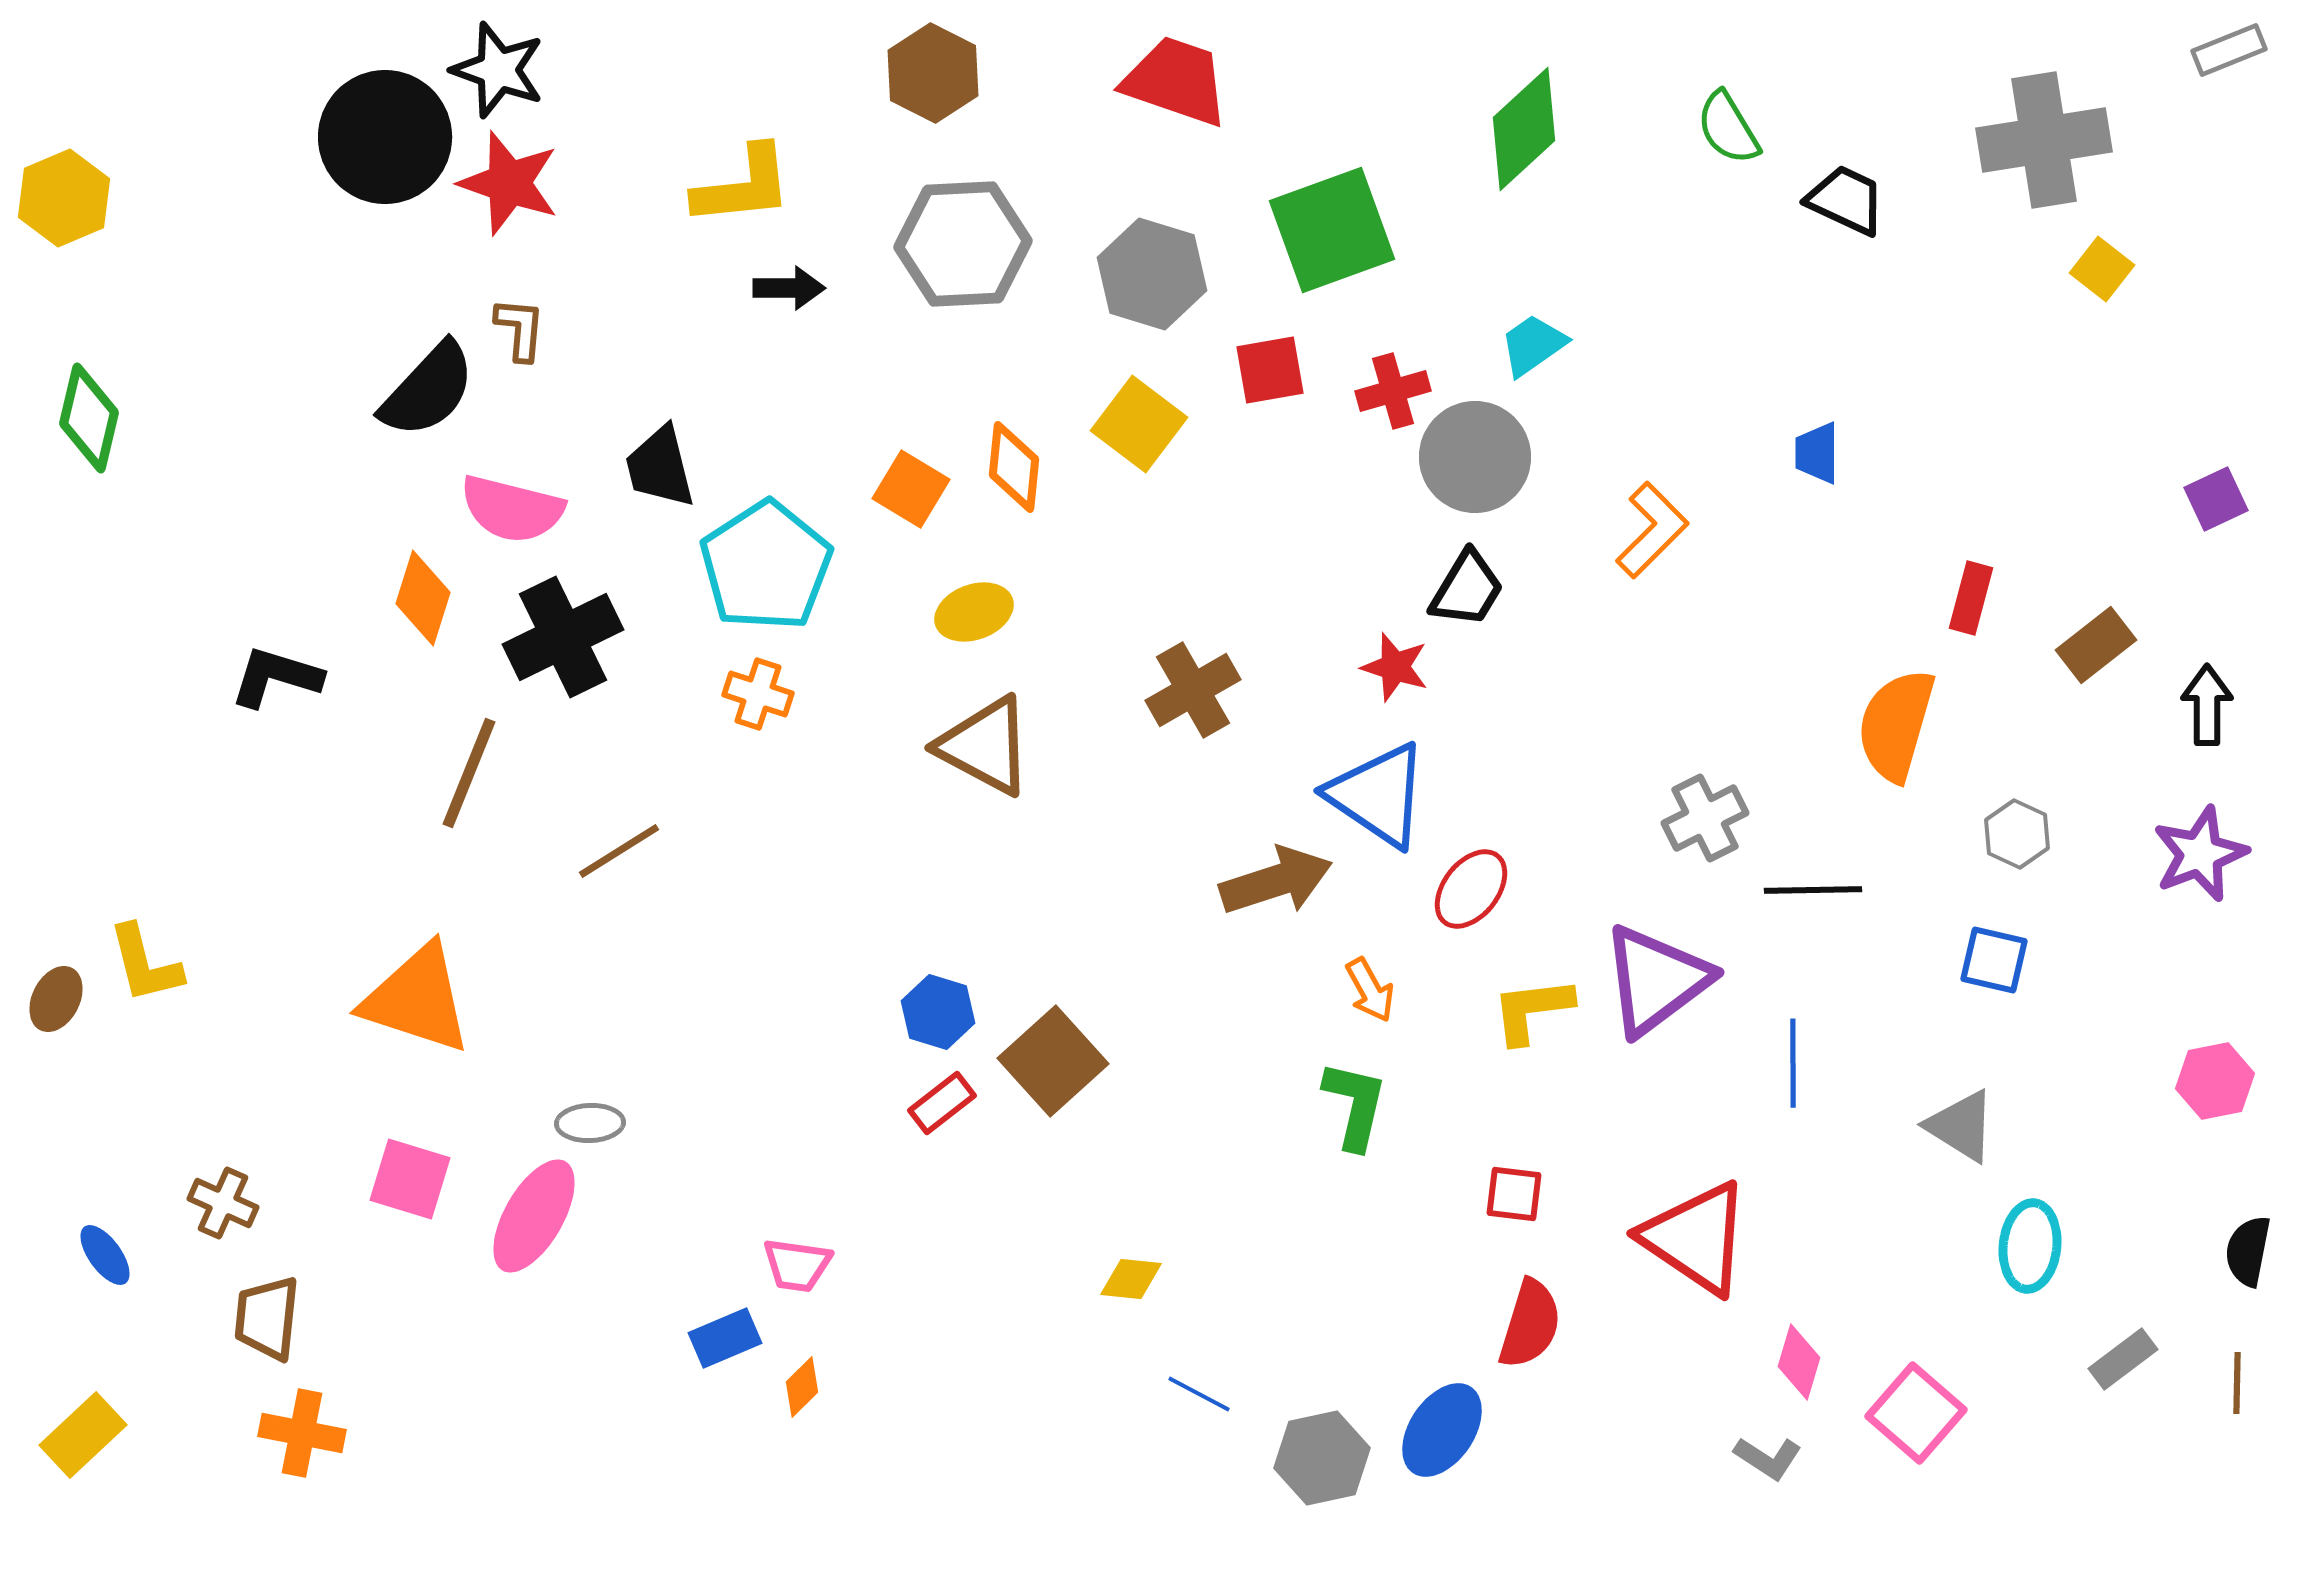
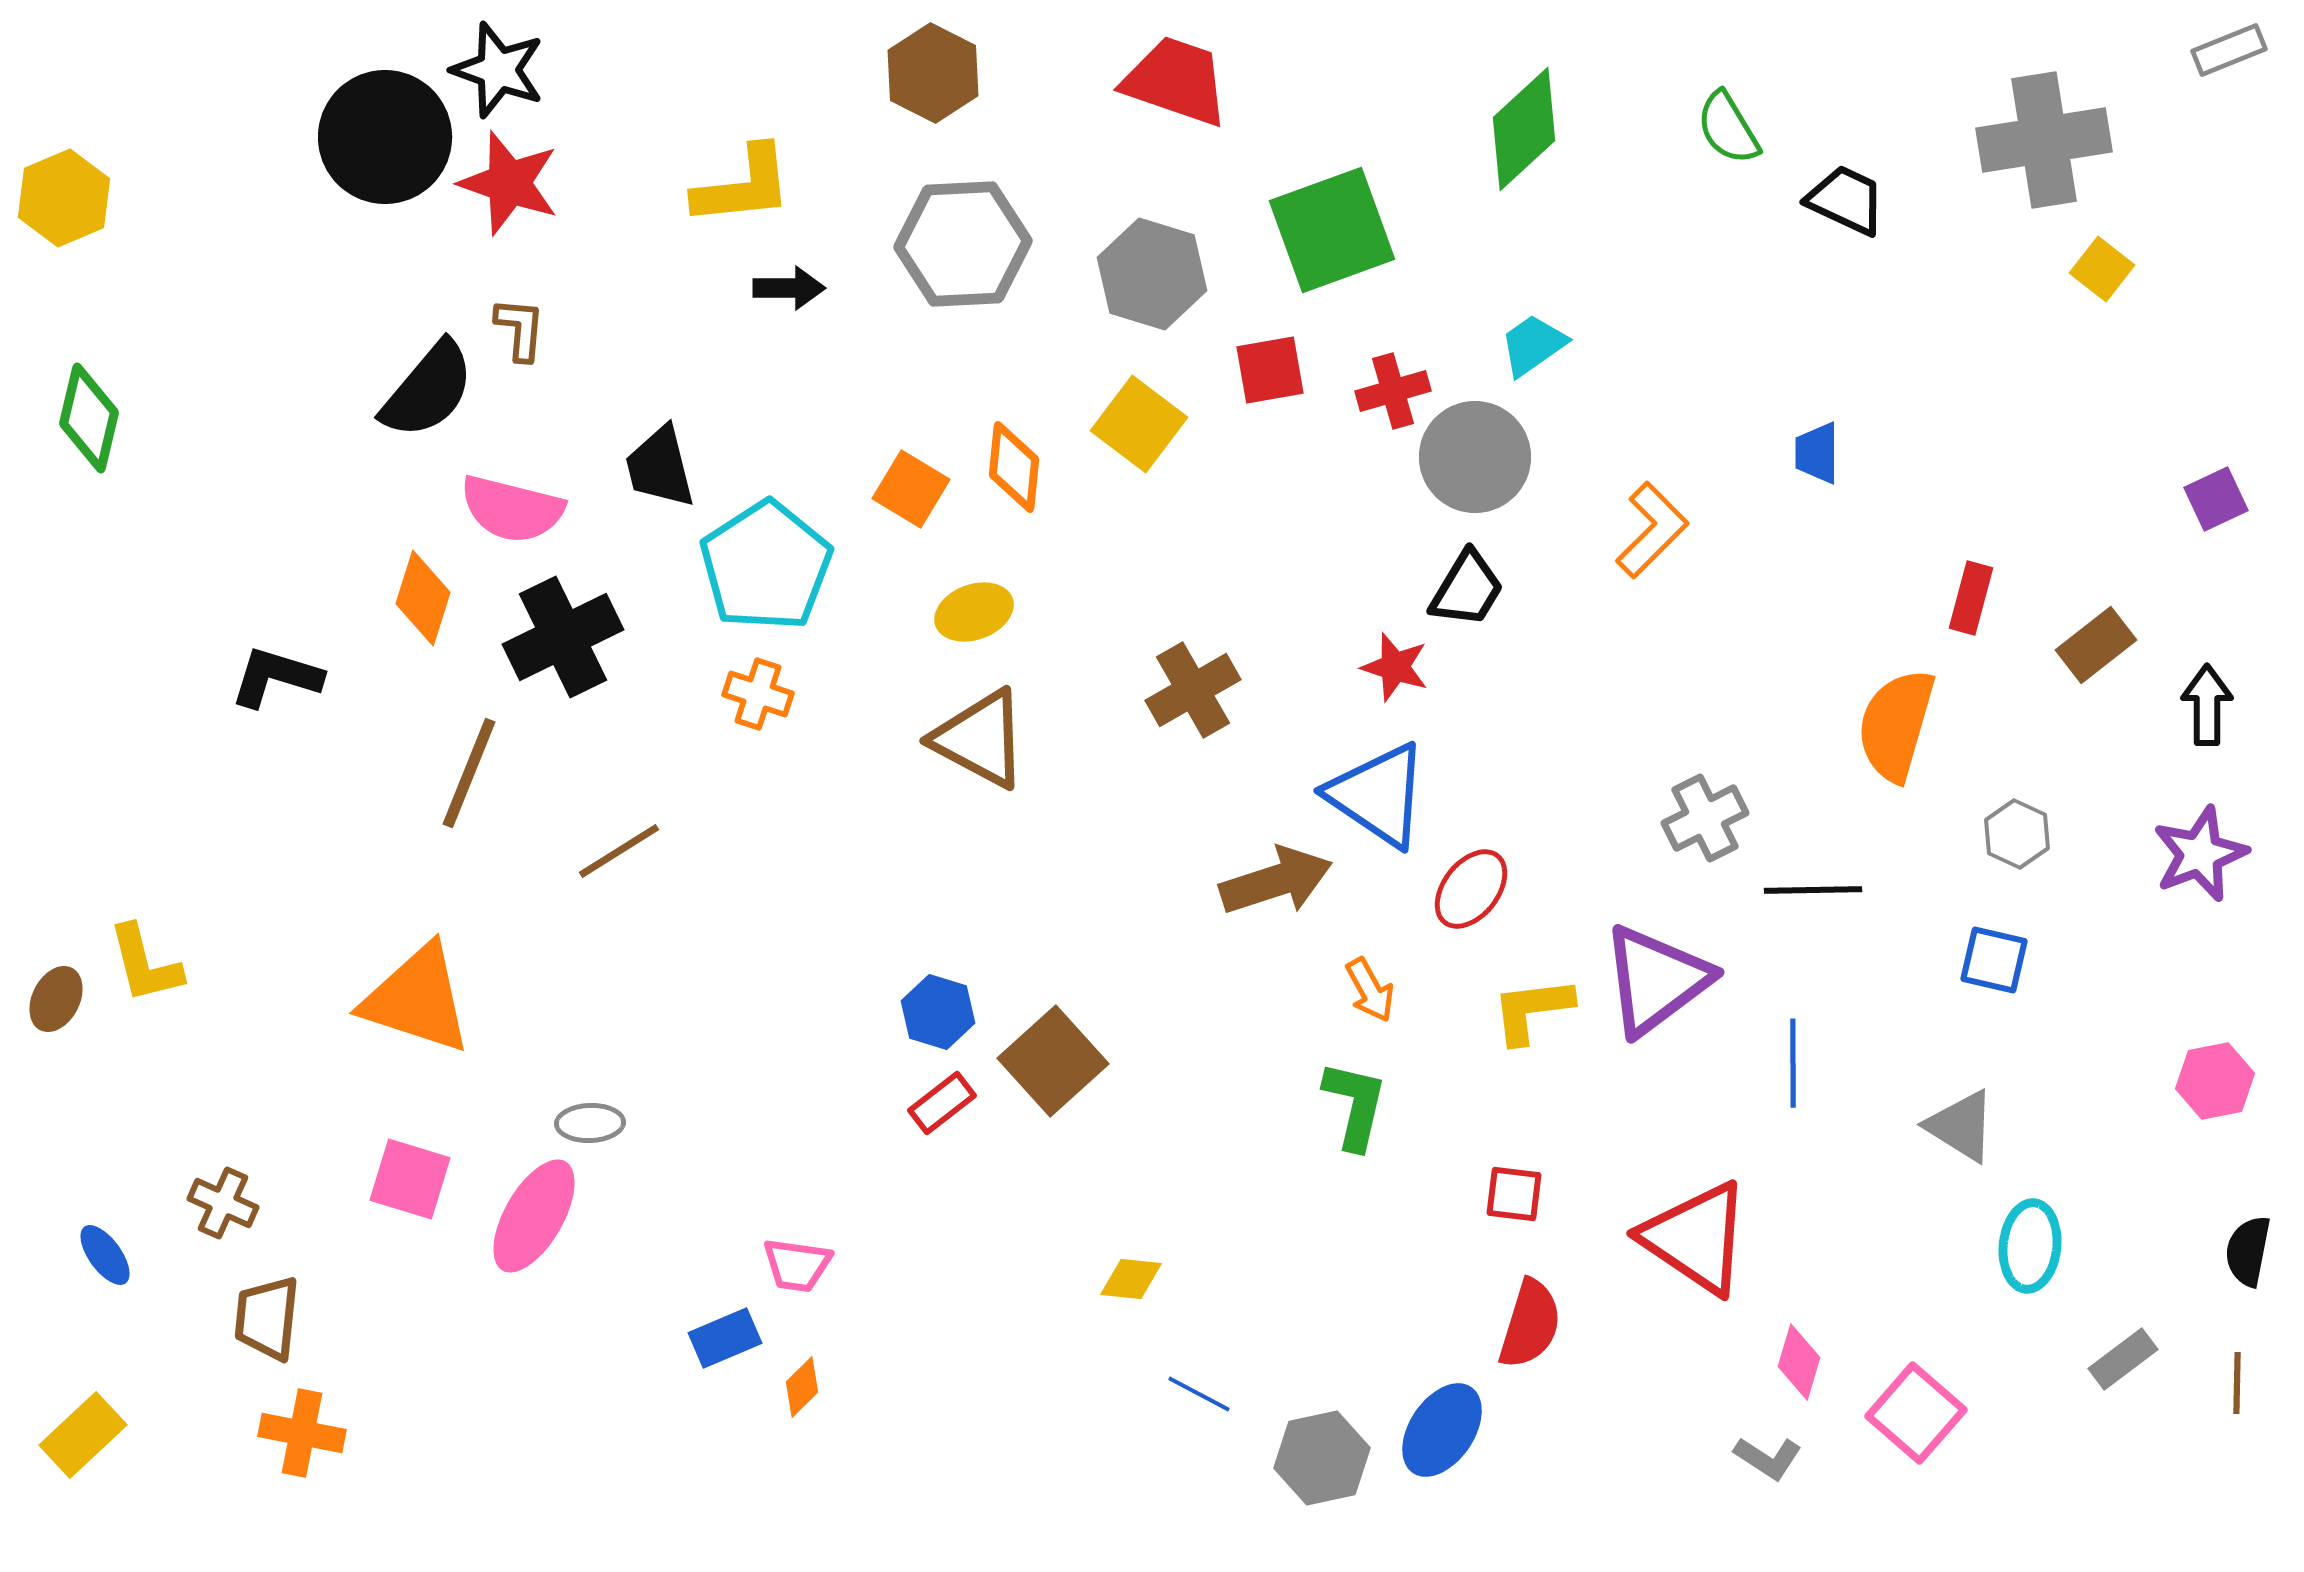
black semicircle at (428, 390): rotated 3 degrees counterclockwise
brown triangle at (985, 746): moved 5 px left, 7 px up
